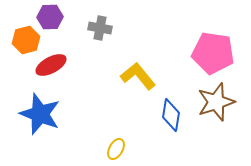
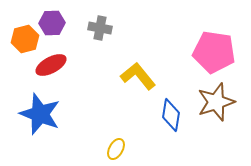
purple hexagon: moved 2 px right, 6 px down
orange hexagon: moved 1 px left, 1 px up
pink pentagon: moved 1 px right, 1 px up
